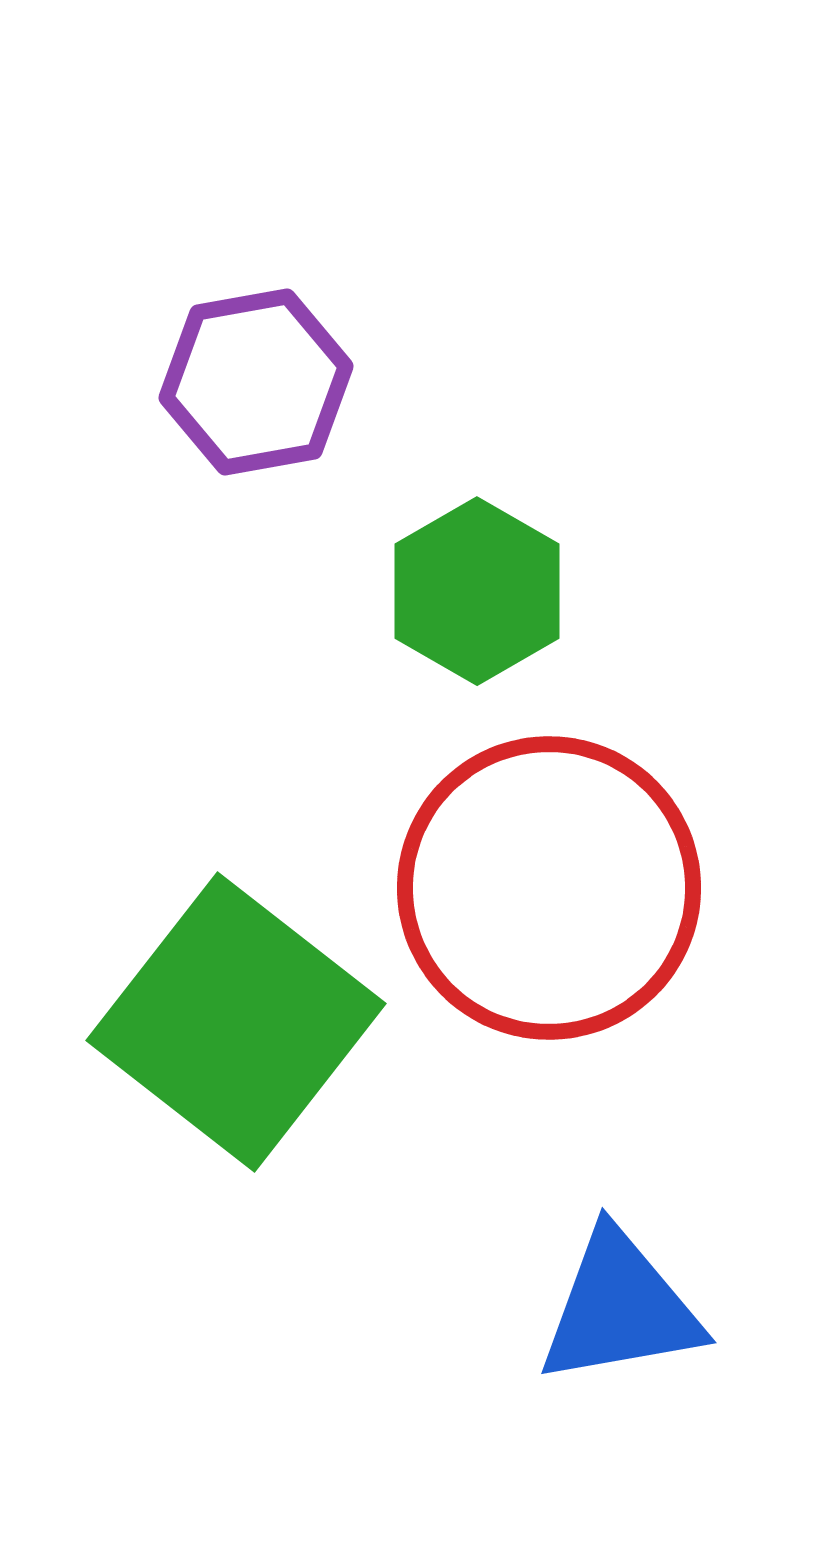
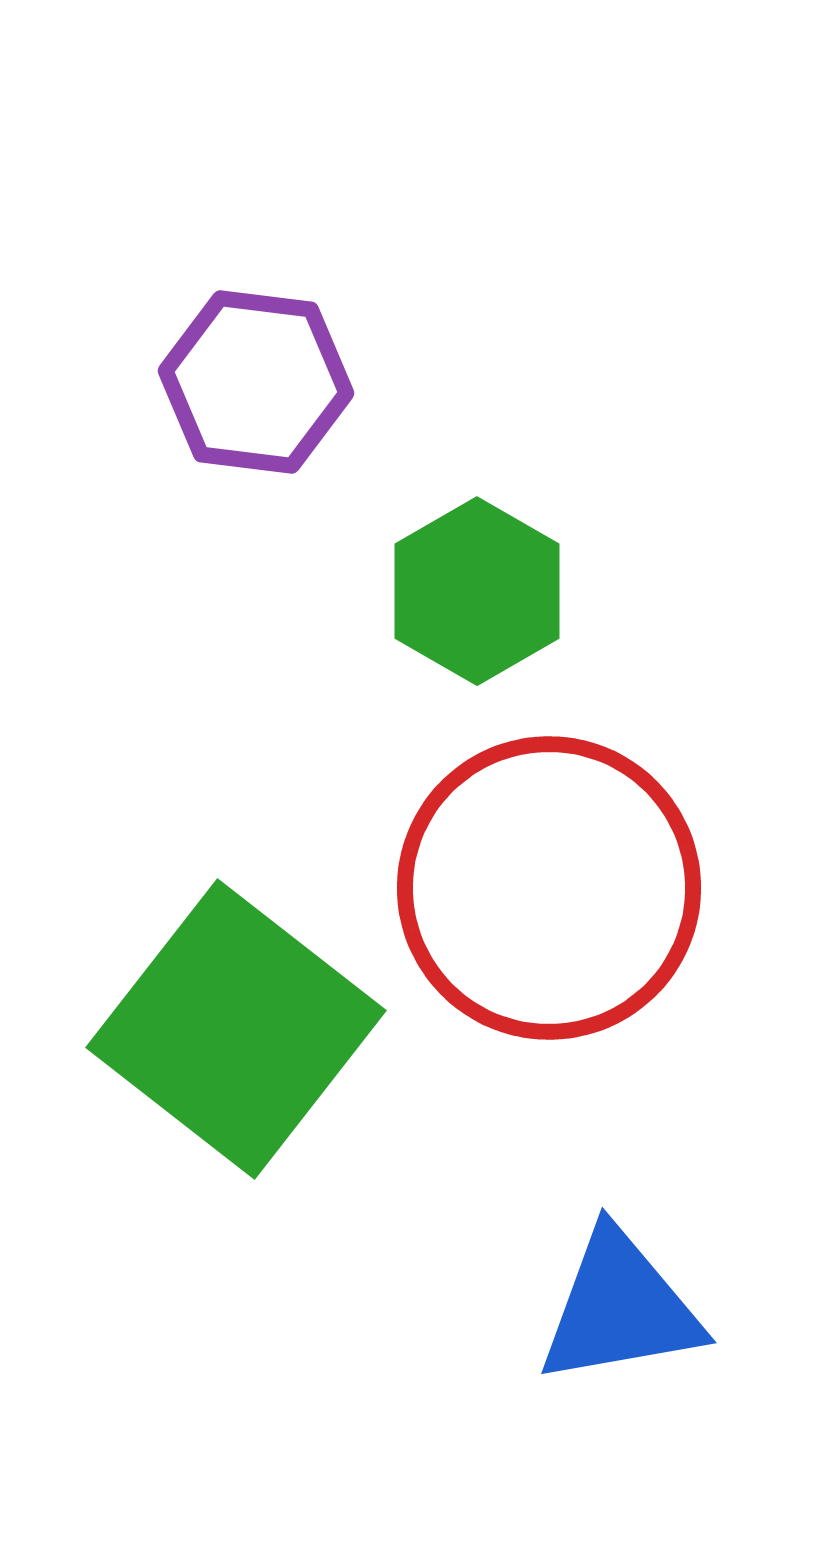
purple hexagon: rotated 17 degrees clockwise
green square: moved 7 px down
